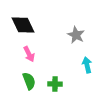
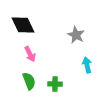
pink arrow: moved 1 px right
